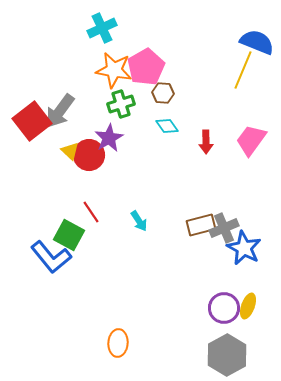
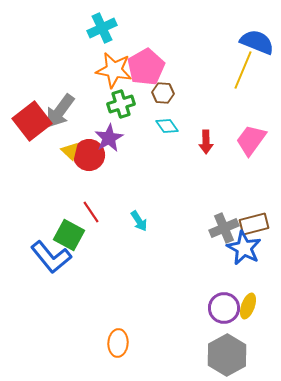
brown rectangle: moved 53 px right, 1 px up
